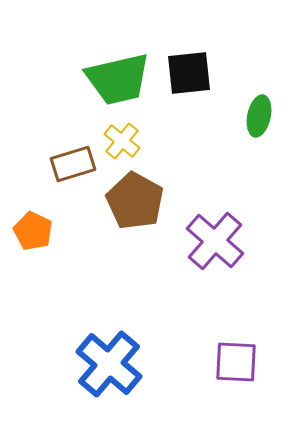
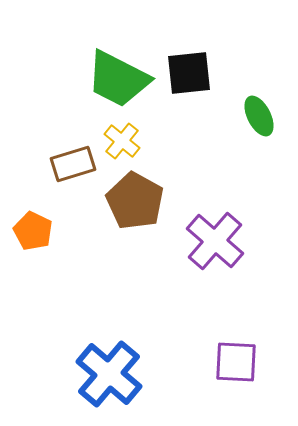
green trapezoid: rotated 40 degrees clockwise
green ellipse: rotated 39 degrees counterclockwise
blue cross: moved 10 px down
